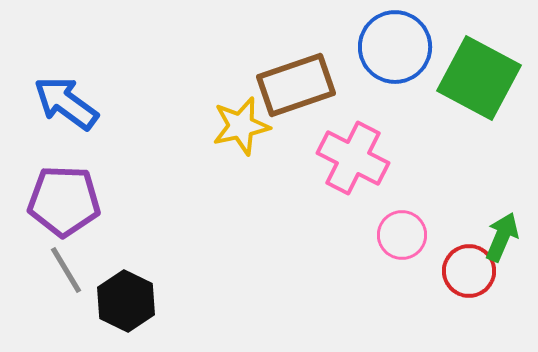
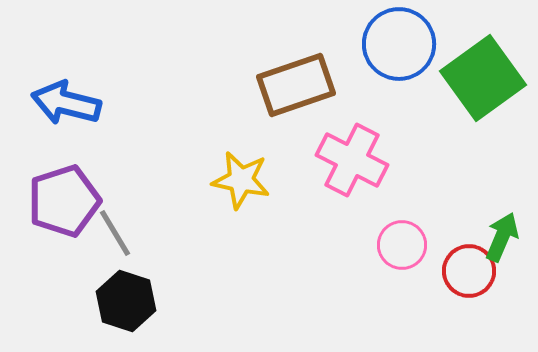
blue circle: moved 4 px right, 3 px up
green square: moved 4 px right; rotated 26 degrees clockwise
blue arrow: rotated 22 degrees counterclockwise
yellow star: moved 54 px down; rotated 24 degrees clockwise
pink cross: moved 1 px left, 2 px down
purple pentagon: rotated 20 degrees counterclockwise
pink circle: moved 10 px down
gray line: moved 49 px right, 37 px up
black hexagon: rotated 8 degrees counterclockwise
